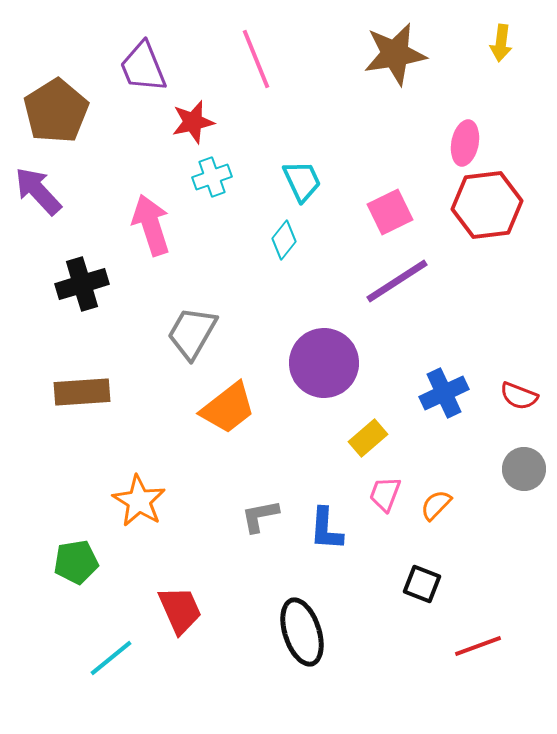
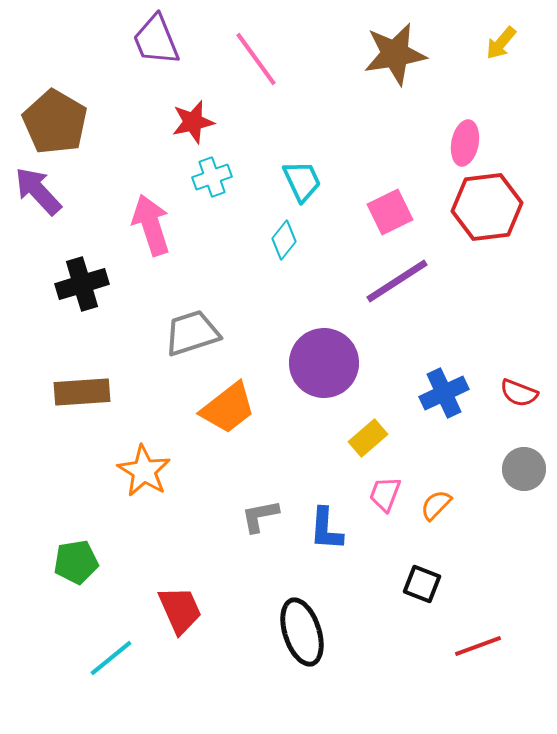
yellow arrow: rotated 33 degrees clockwise
pink line: rotated 14 degrees counterclockwise
purple trapezoid: moved 13 px right, 27 px up
brown pentagon: moved 1 px left, 11 px down; rotated 10 degrees counterclockwise
red hexagon: moved 2 px down
gray trapezoid: rotated 42 degrees clockwise
red semicircle: moved 3 px up
orange star: moved 5 px right, 30 px up
